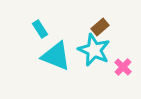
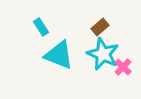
cyan rectangle: moved 1 px right, 2 px up
cyan star: moved 9 px right, 4 px down
cyan triangle: moved 3 px right, 1 px up
